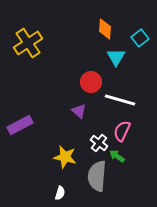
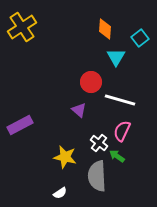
yellow cross: moved 6 px left, 16 px up
purple triangle: moved 1 px up
gray semicircle: rotated 8 degrees counterclockwise
white semicircle: rotated 40 degrees clockwise
